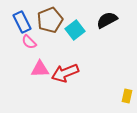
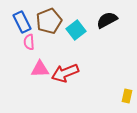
brown pentagon: moved 1 px left, 1 px down
cyan square: moved 1 px right
pink semicircle: rotated 42 degrees clockwise
